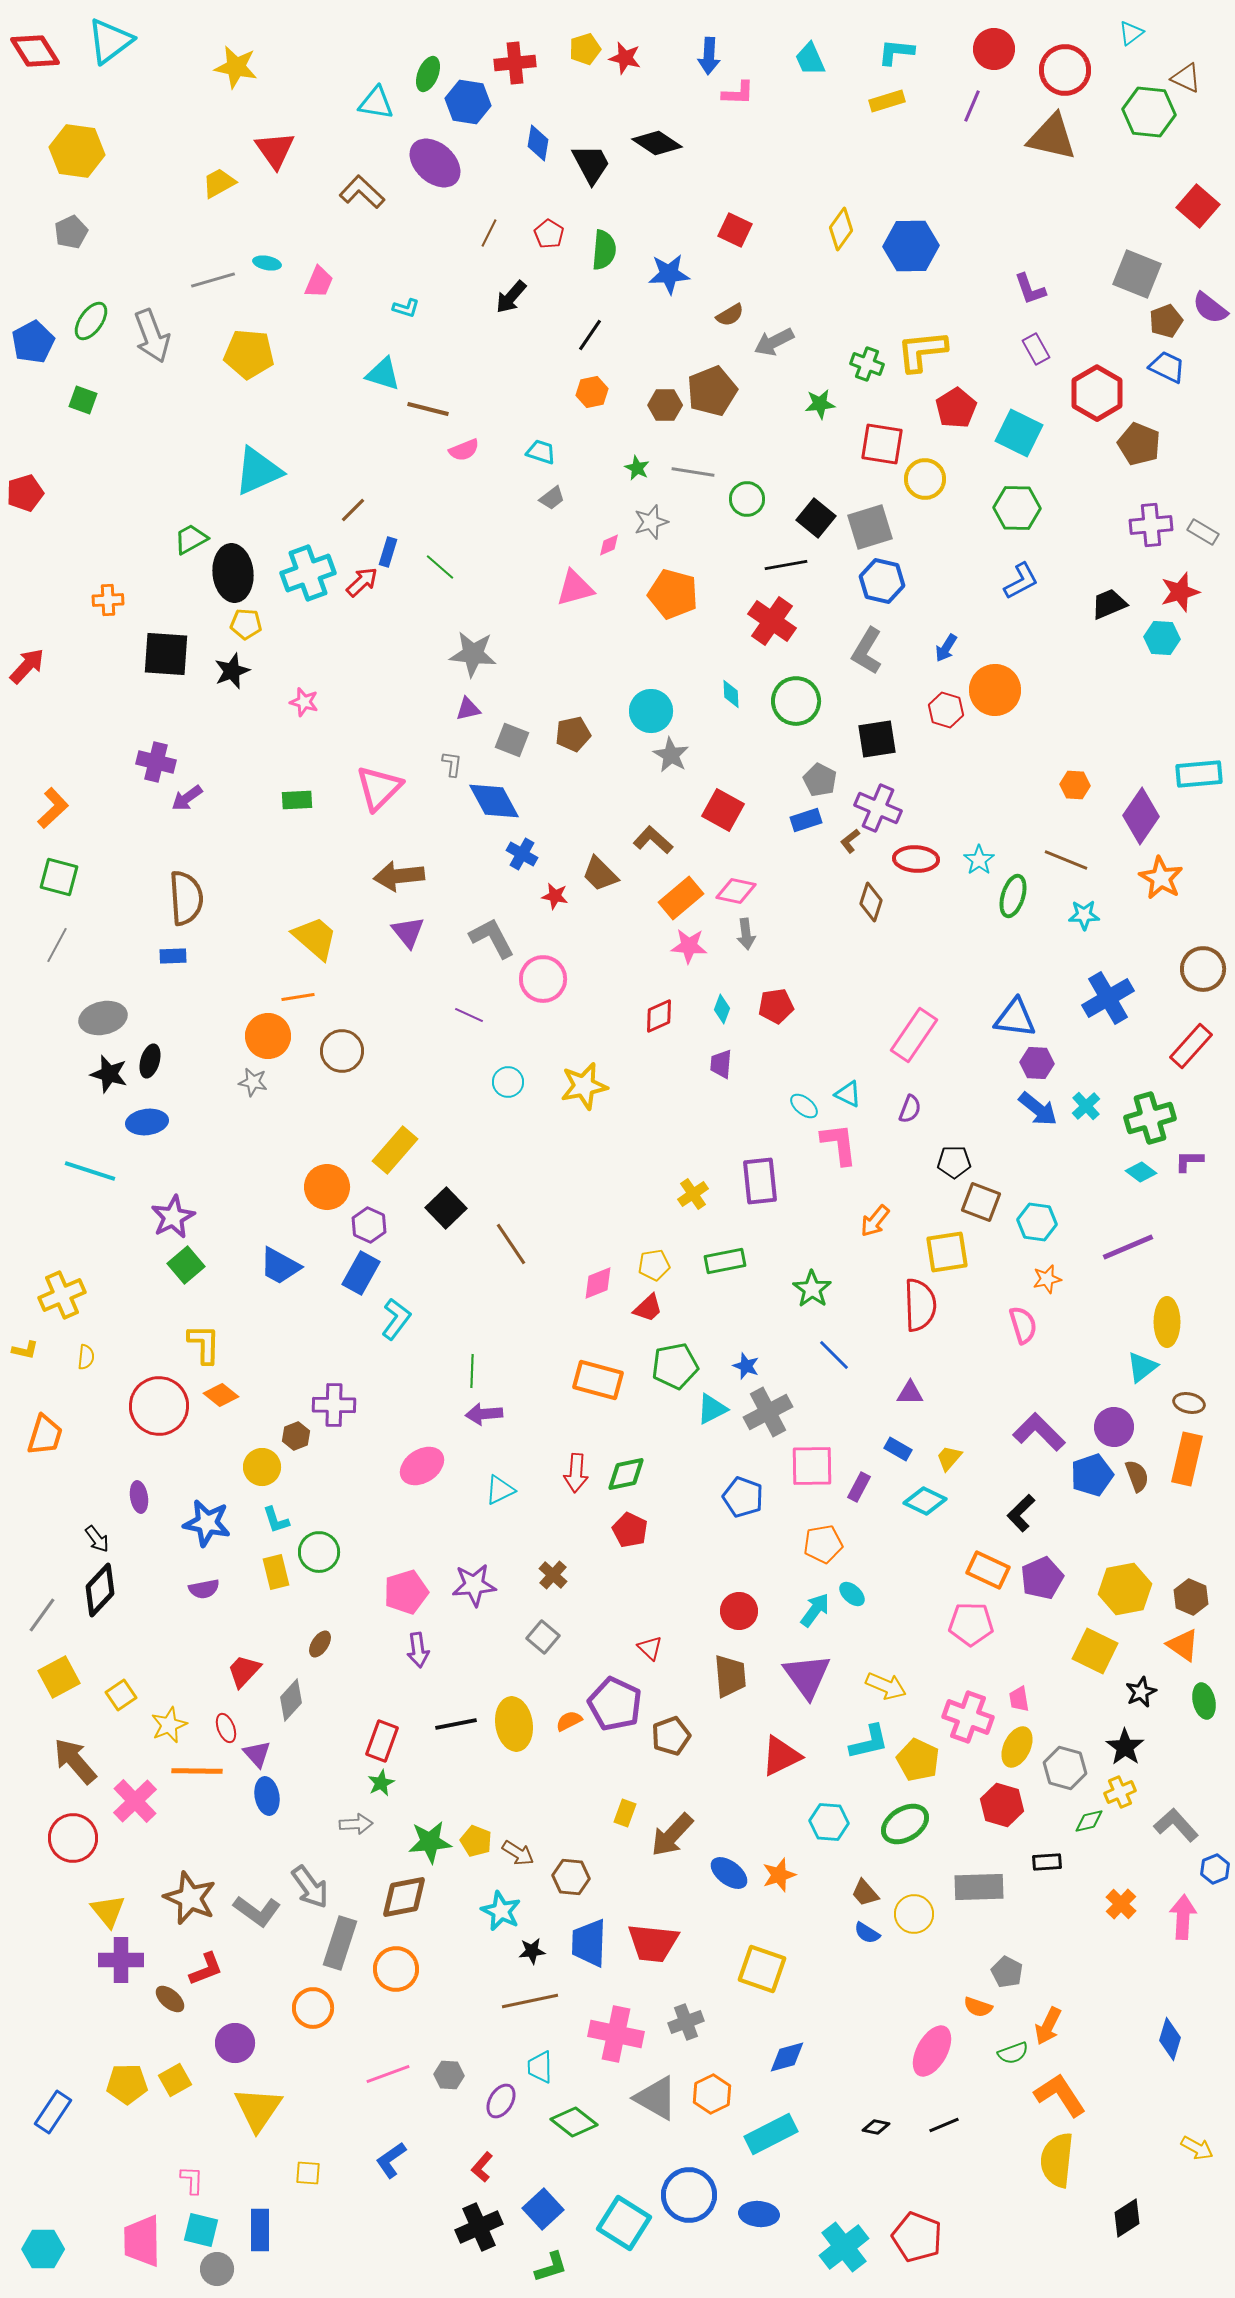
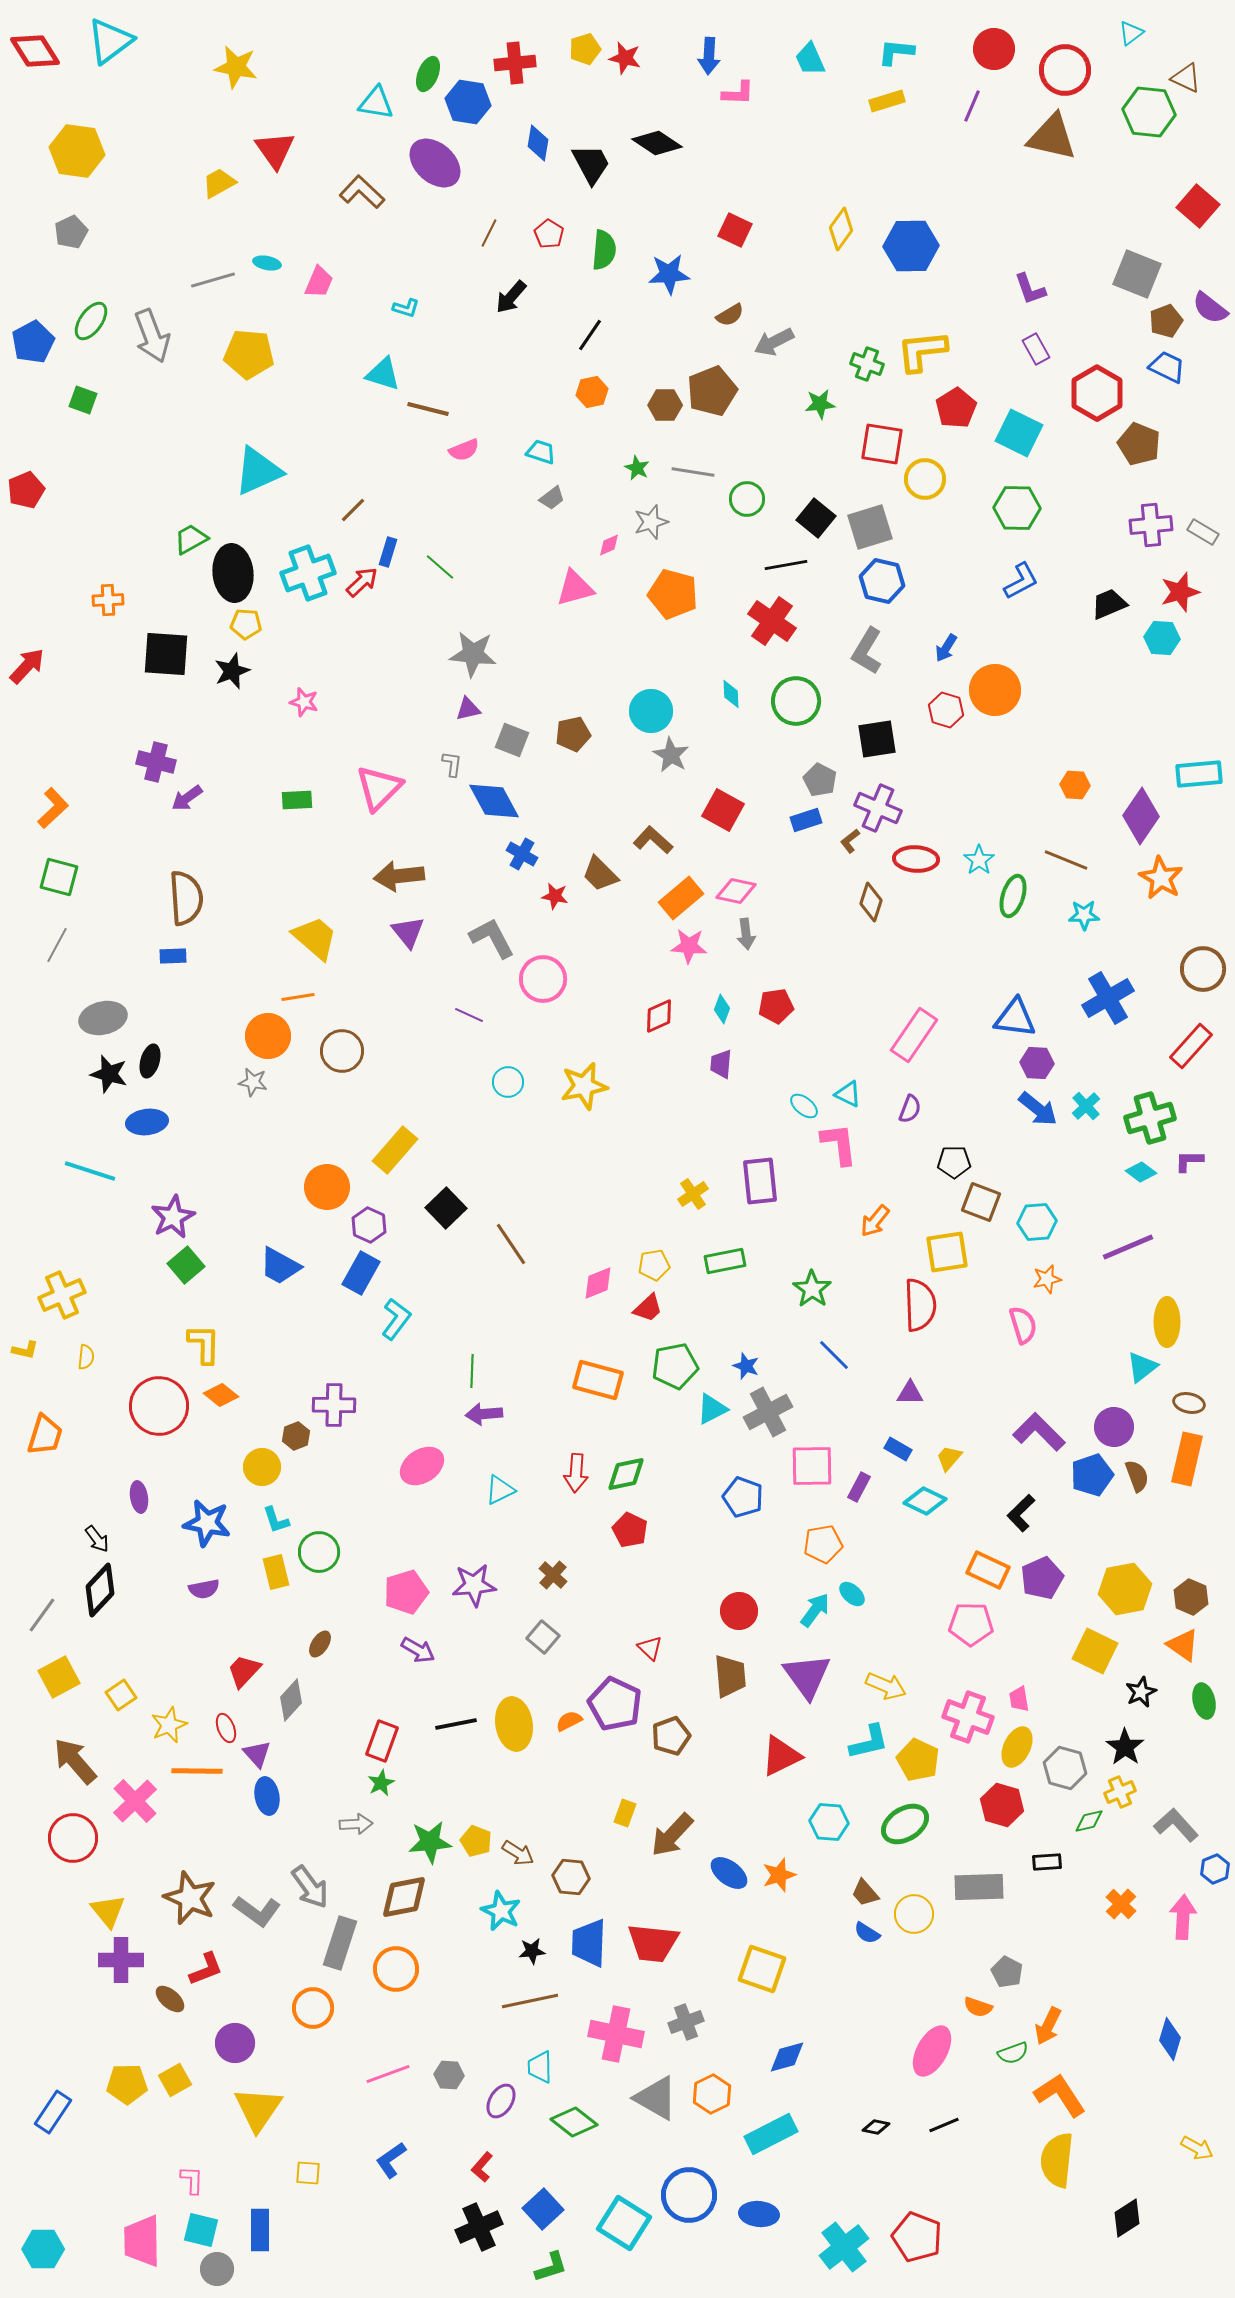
red pentagon at (25, 493): moved 1 px right, 3 px up; rotated 6 degrees counterclockwise
cyan hexagon at (1037, 1222): rotated 12 degrees counterclockwise
purple arrow at (418, 1650): rotated 52 degrees counterclockwise
